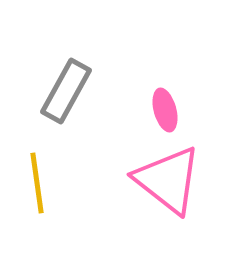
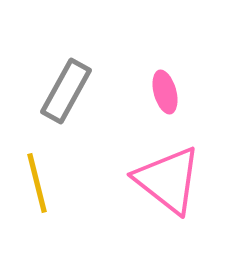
pink ellipse: moved 18 px up
yellow line: rotated 6 degrees counterclockwise
